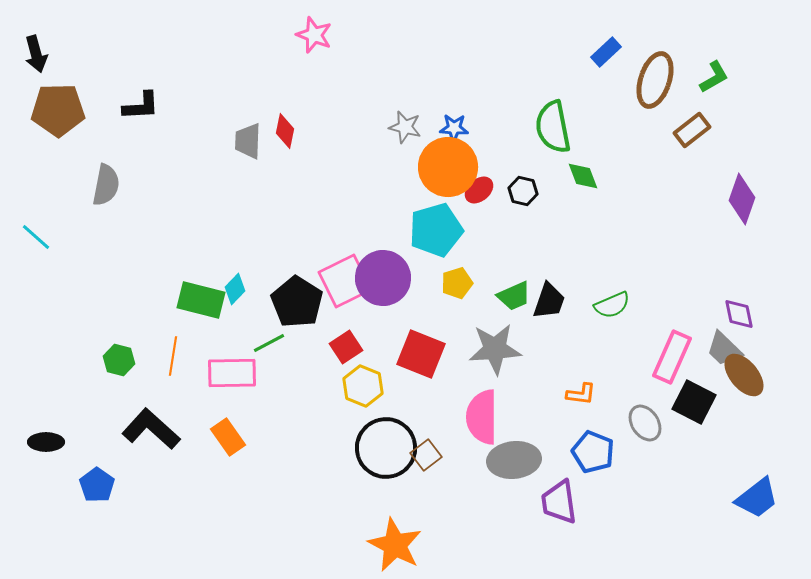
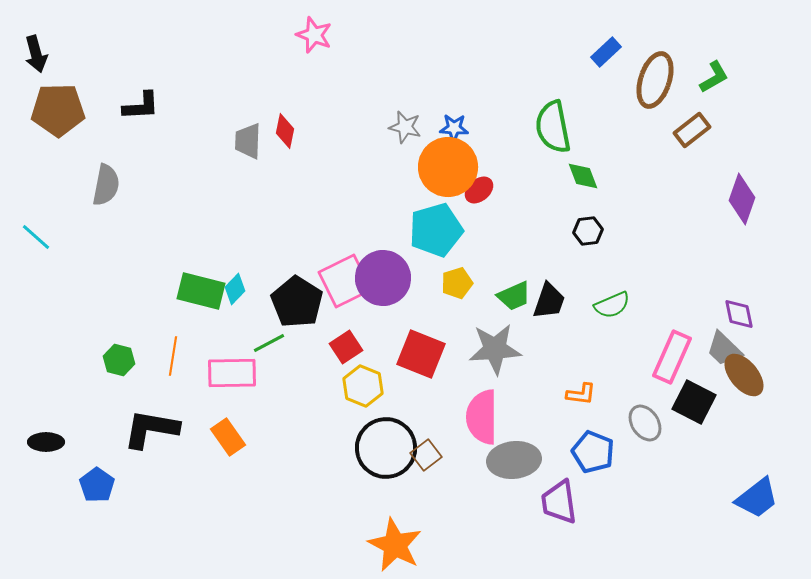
black hexagon at (523, 191): moved 65 px right, 40 px down; rotated 20 degrees counterclockwise
green rectangle at (201, 300): moved 9 px up
black L-shape at (151, 429): rotated 32 degrees counterclockwise
